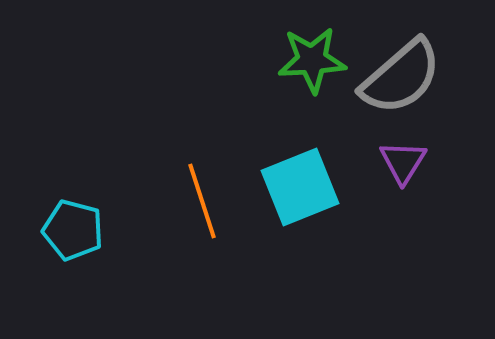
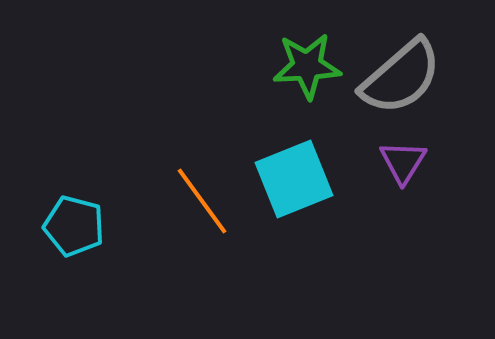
green star: moved 5 px left, 6 px down
cyan square: moved 6 px left, 8 px up
orange line: rotated 18 degrees counterclockwise
cyan pentagon: moved 1 px right, 4 px up
